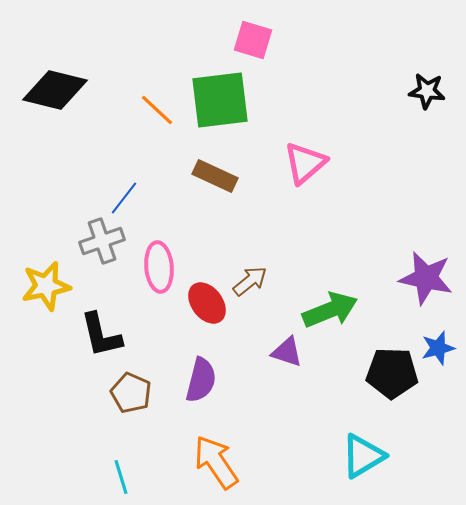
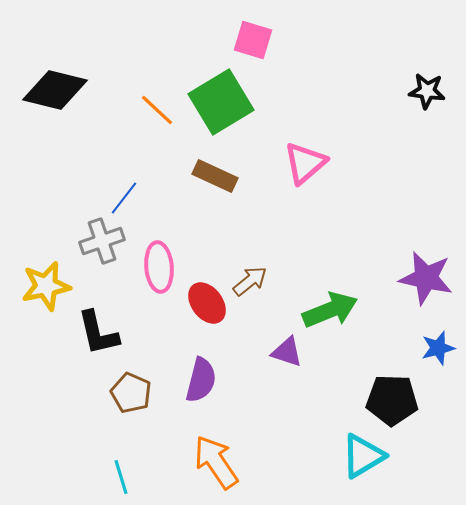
green square: moved 1 px right, 2 px down; rotated 24 degrees counterclockwise
black L-shape: moved 3 px left, 2 px up
black pentagon: moved 27 px down
